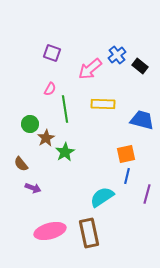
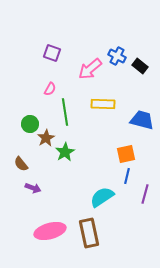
blue cross: moved 1 px down; rotated 24 degrees counterclockwise
green line: moved 3 px down
purple line: moved 2 px left
